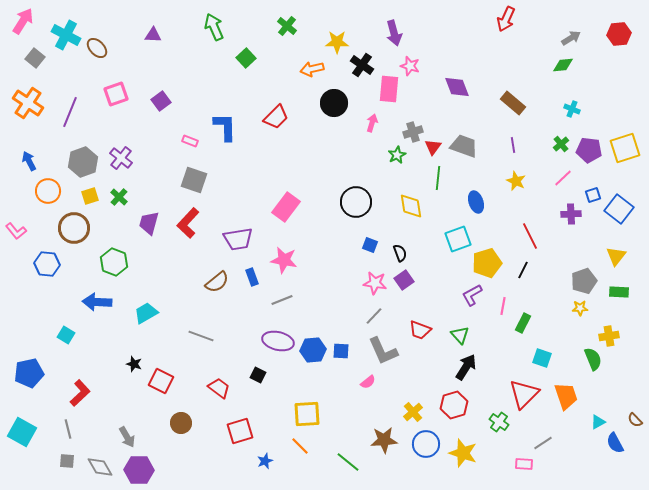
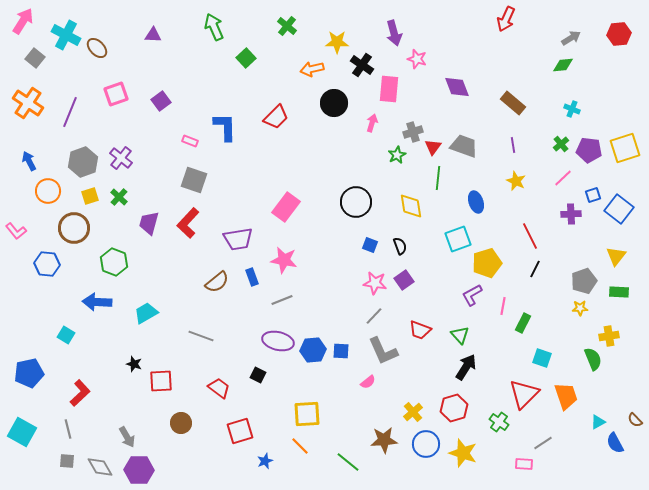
pink star at (410, 66): moved 7 px right, 7 px up
black semicircle at (400, 253): moved 7 px up
black line at (523, 270): moved 12 px right, 1 px up
red square at (161, 381): rotated 30 degrees counterclockwise
red hexagon at (454, 405): moved 3 px down
